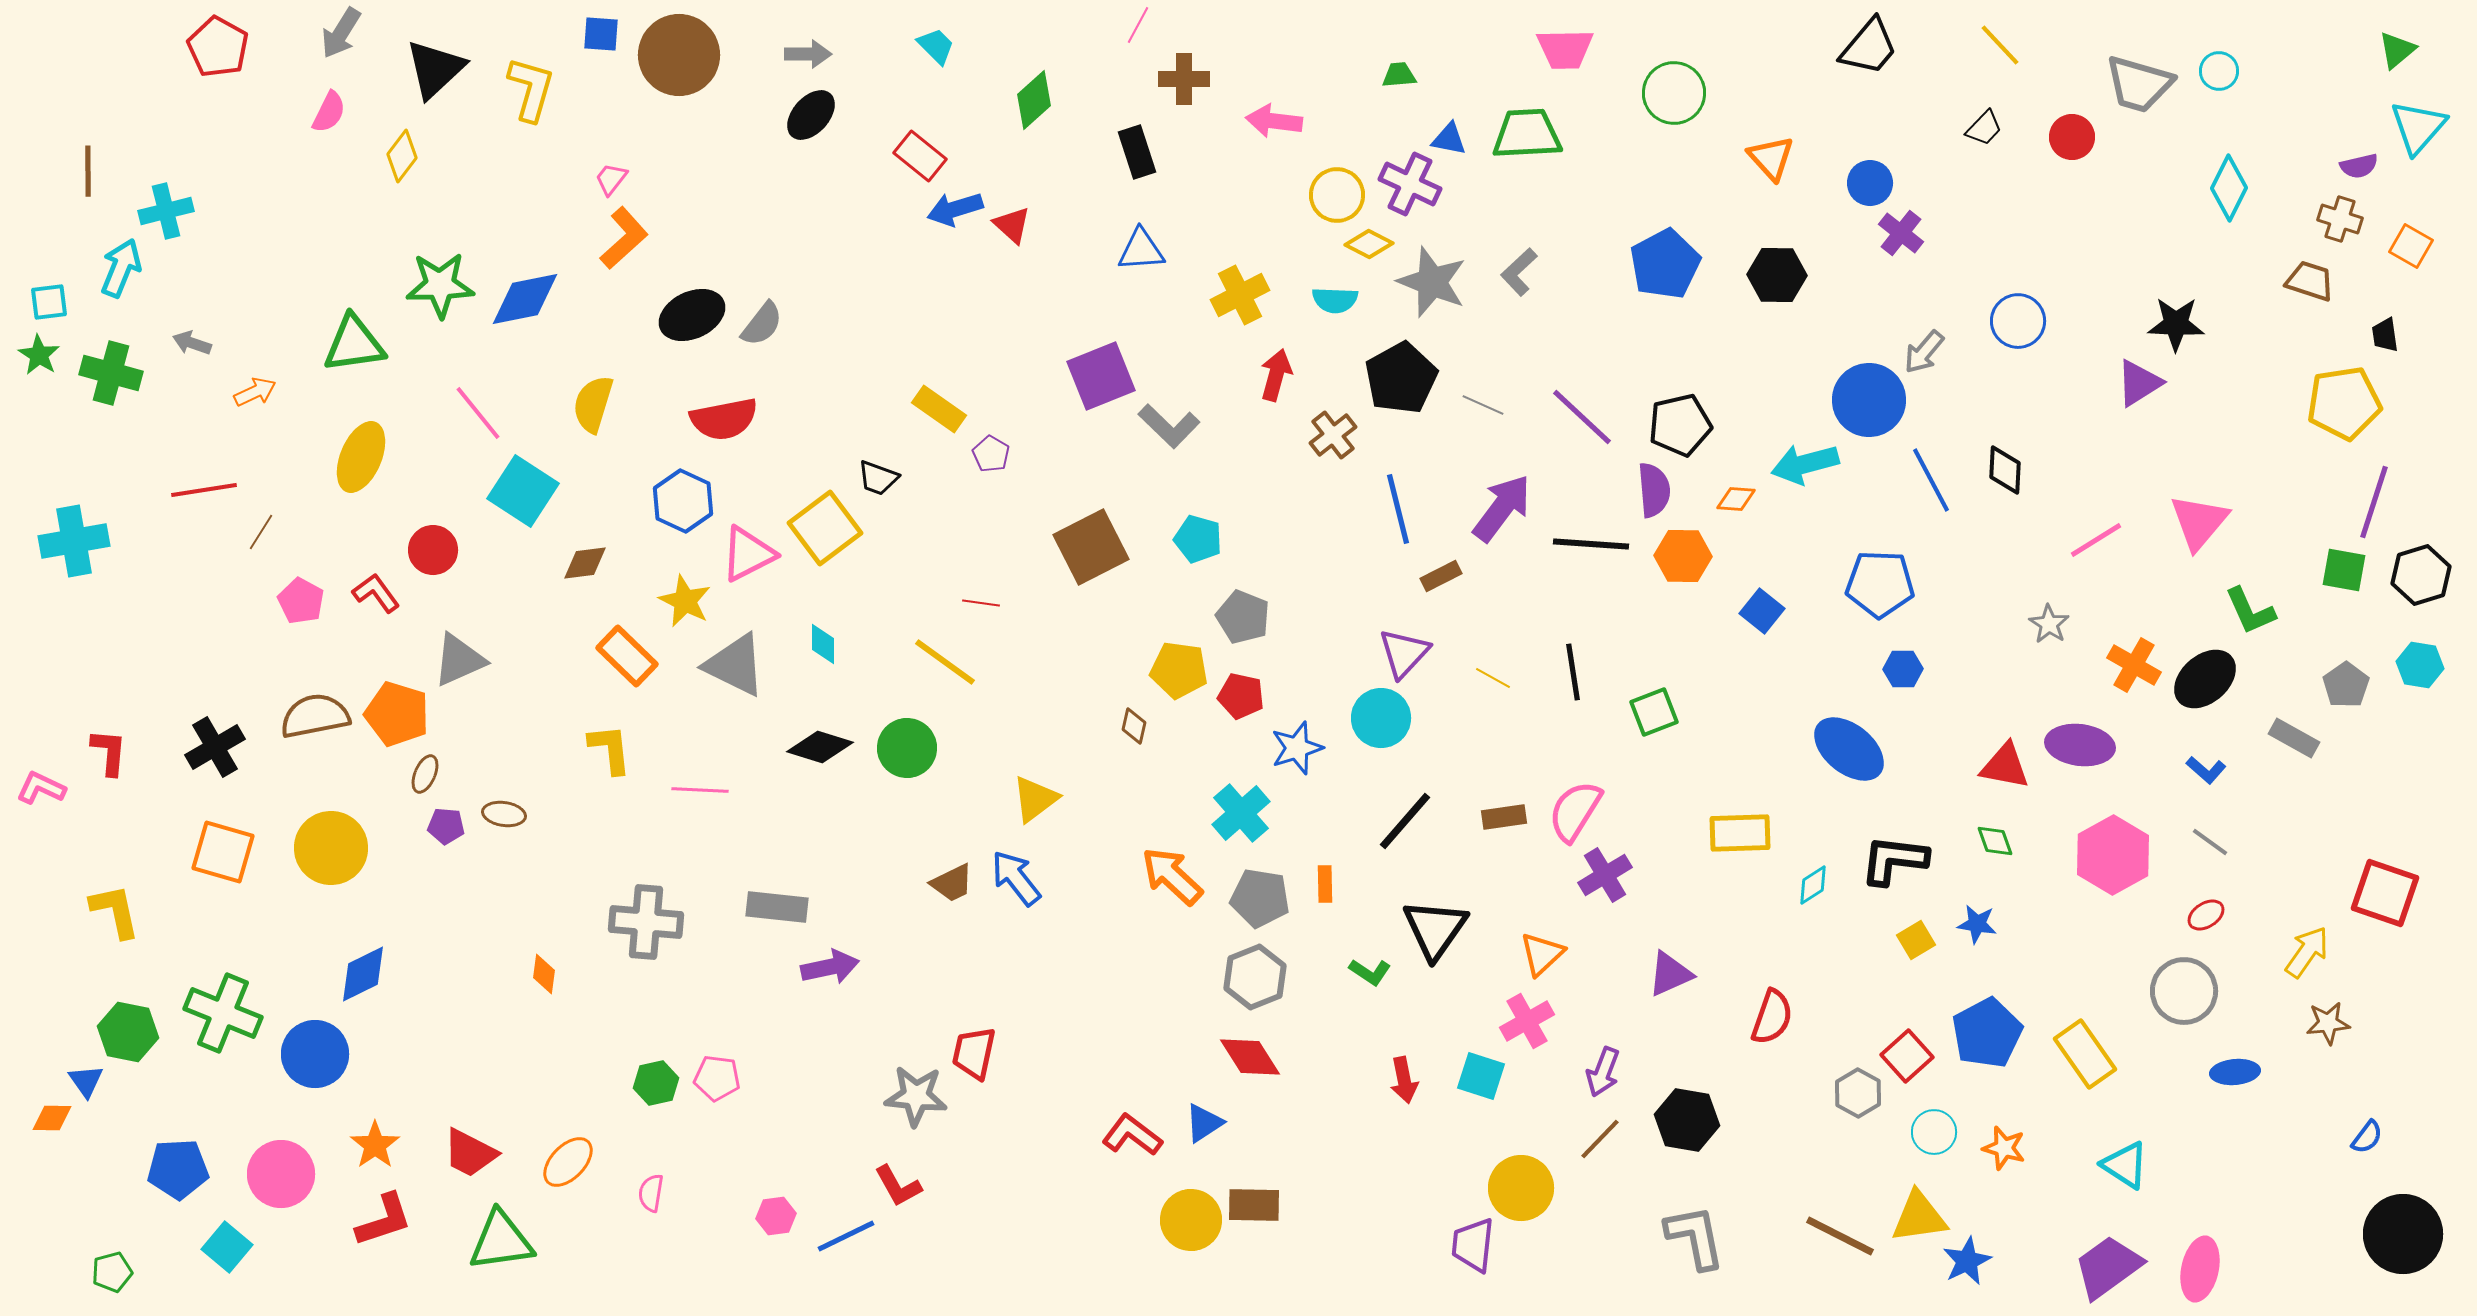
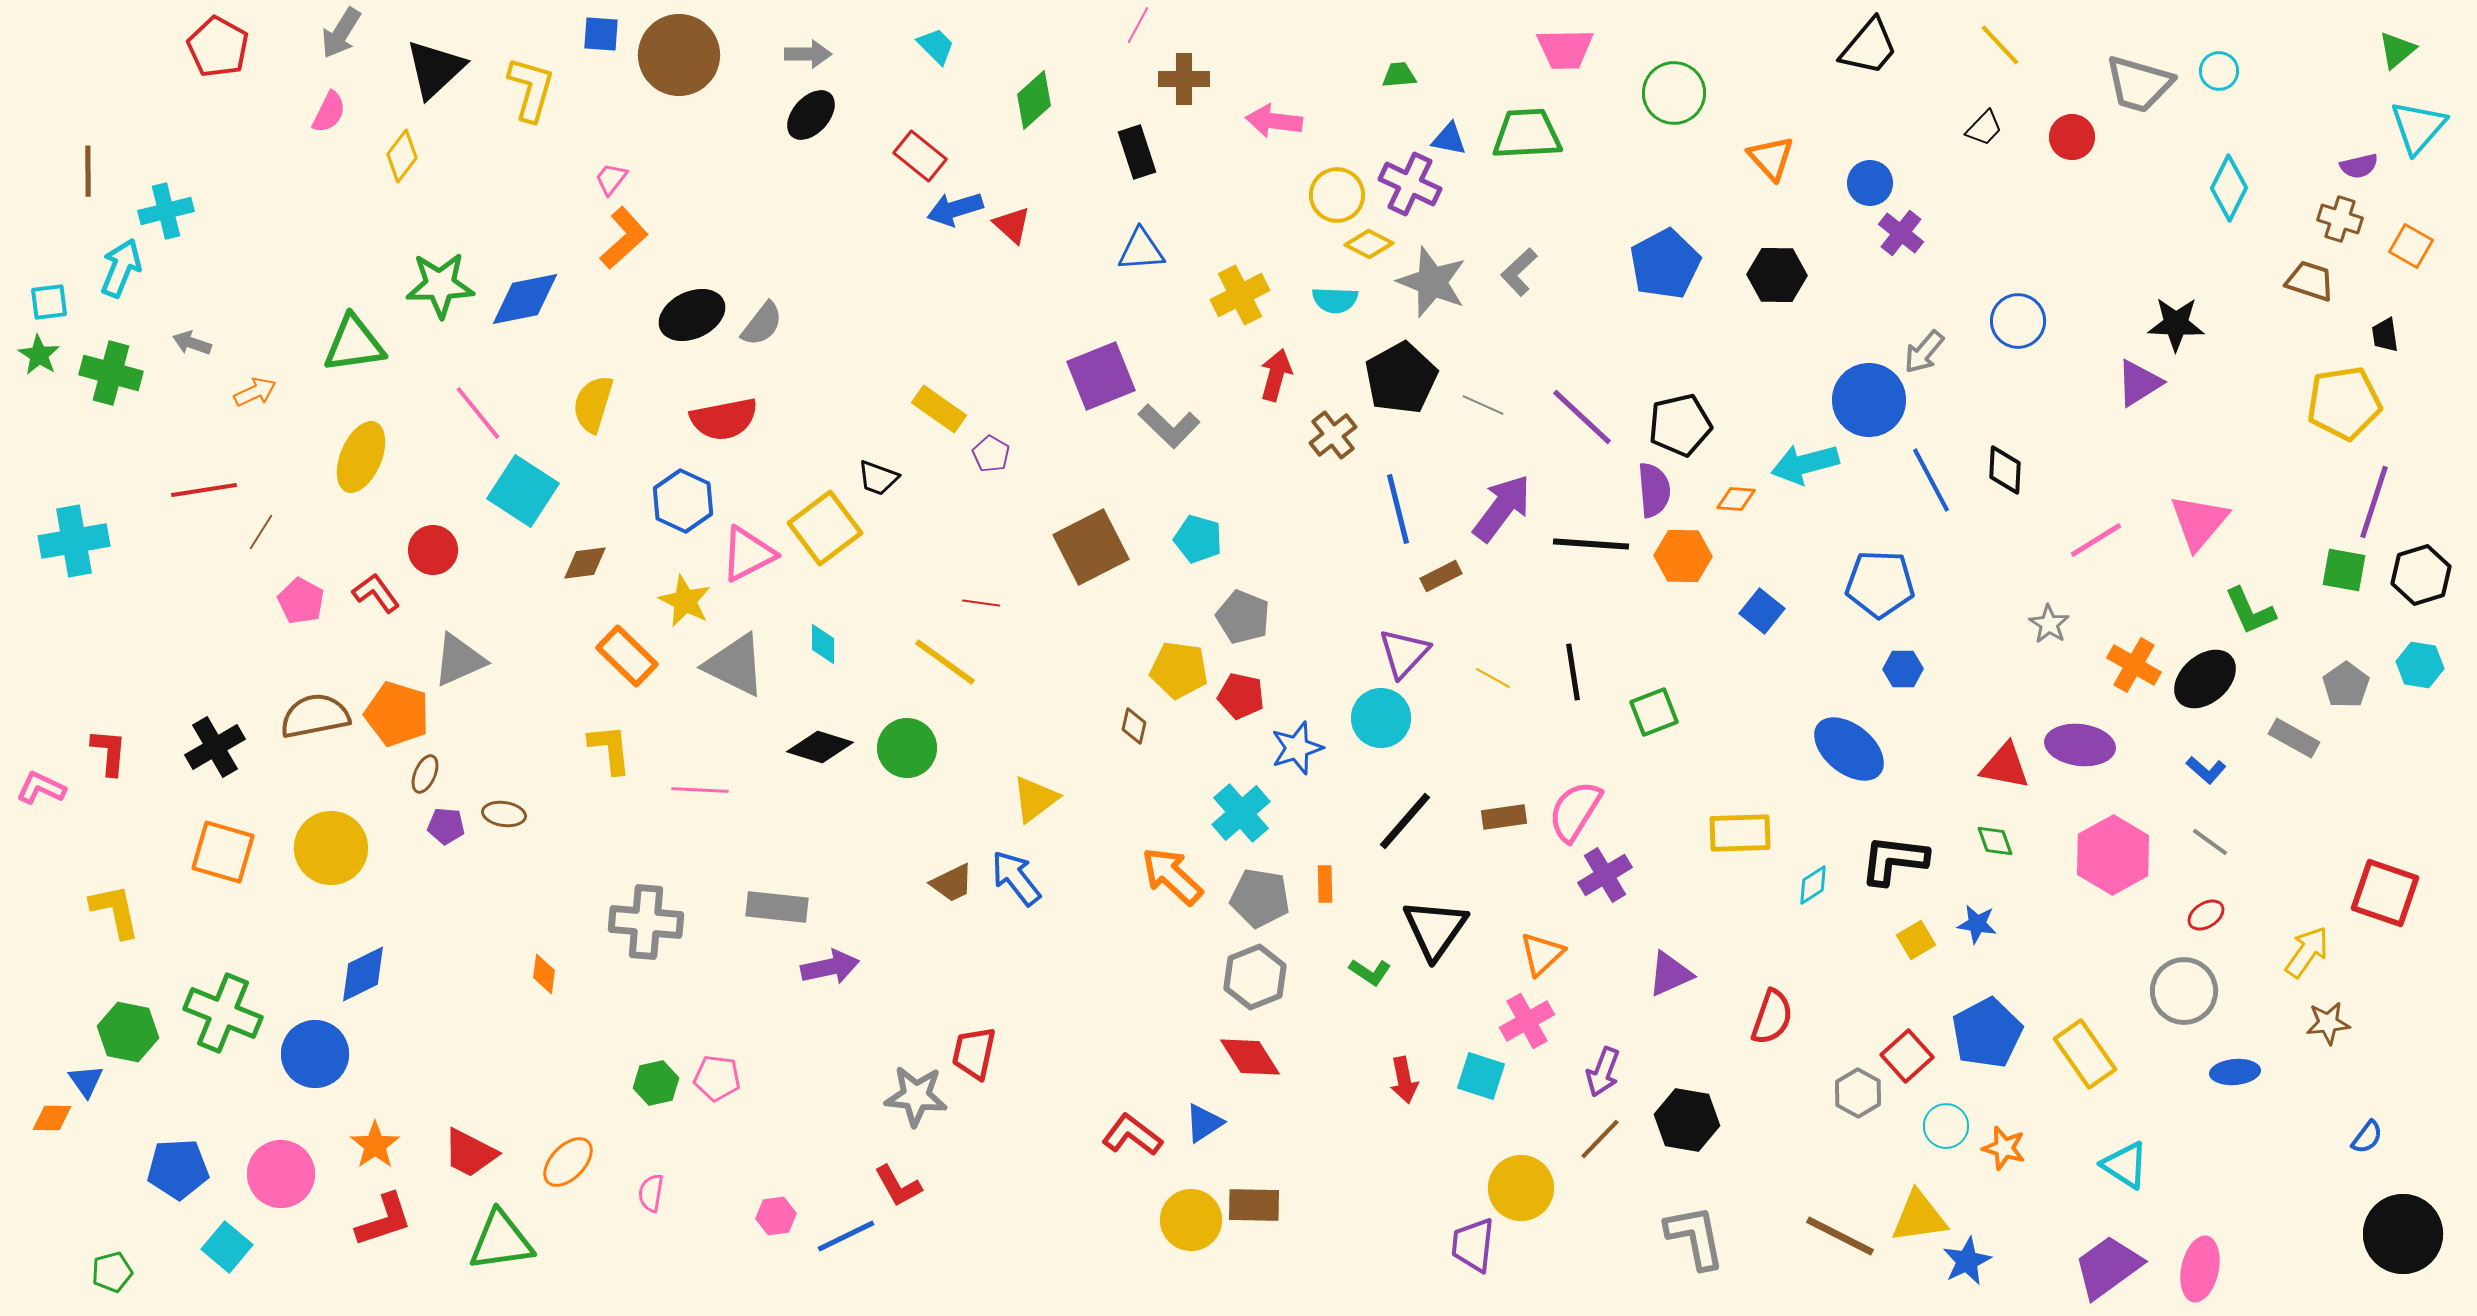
cyan circle at (1934, 1132): moved 12 px right, 6 px up
